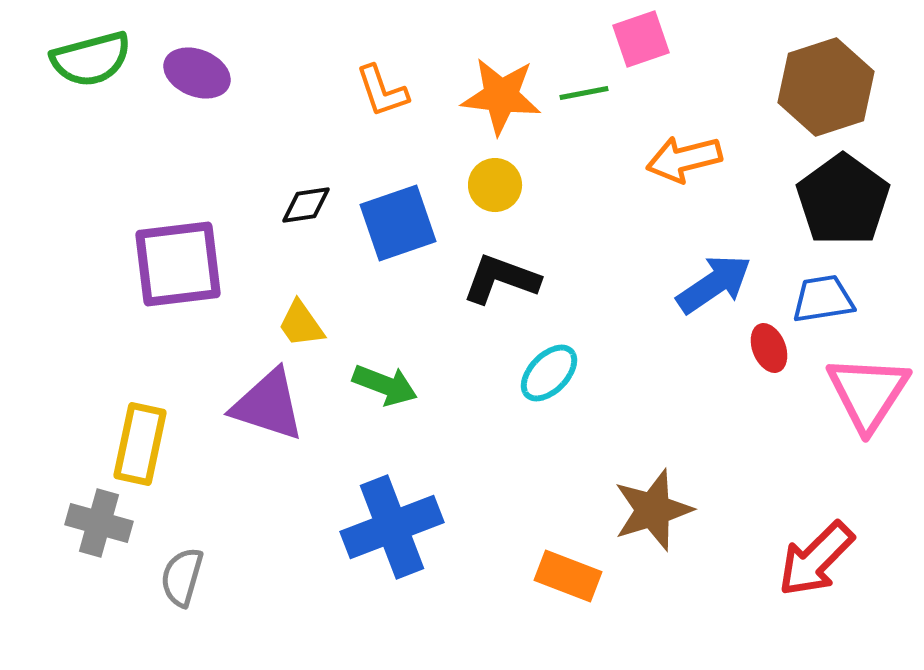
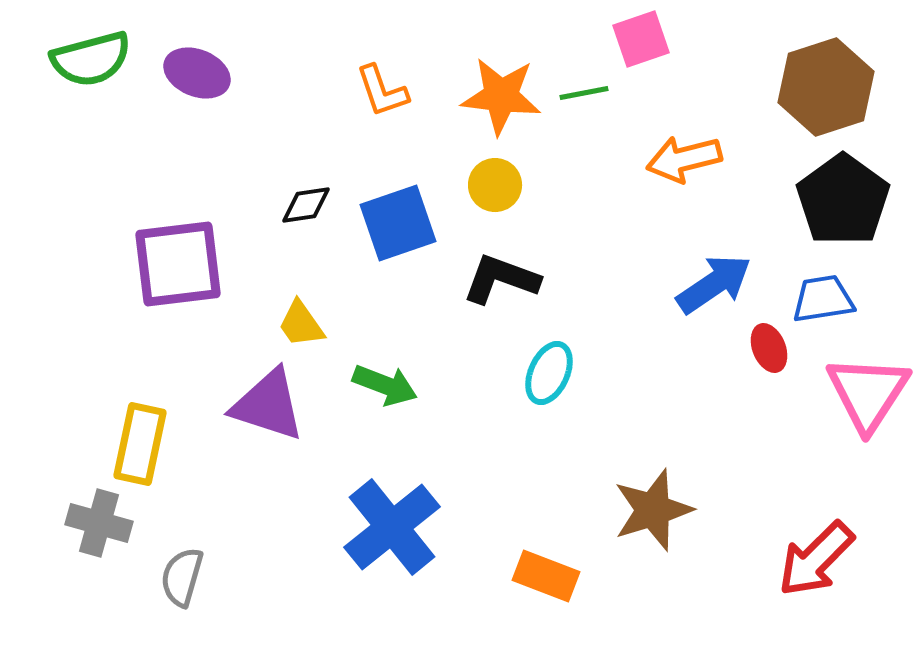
cyan ellipse: rotated 20 degrees counterclockwise
blue cross: rotated 18 degrees counterclockwise
orange rectangle: moved 22 px left
